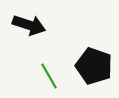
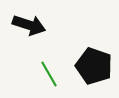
green line: moved 2 px up
